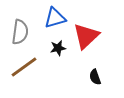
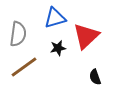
gray semicircle: moved 2 px left, 2 px down
